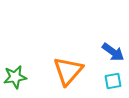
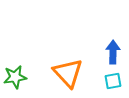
blue arrow: rotated 125 degrees counterclockwise
orange triangle: moved 2 px down; rotated 24 degrees counterclockwise
